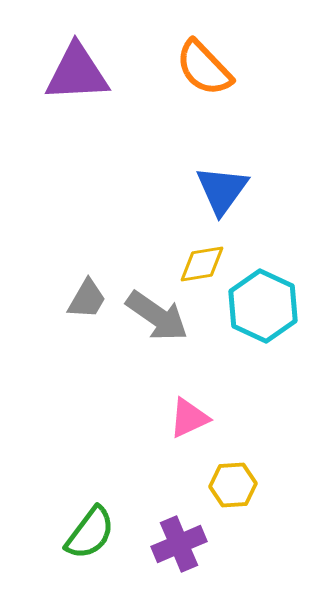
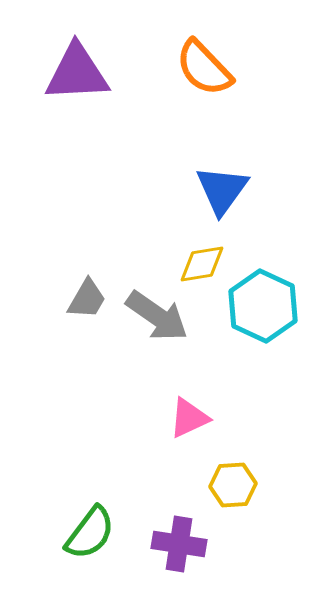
purple cross: rotated 32 degrees clockwise
